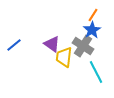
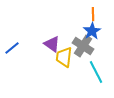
orange line: moved 1 px up; rotated 32 degrees counterclockwise
blue star: moved 1 px down
blue line: moved 2 px left, 3 px down
